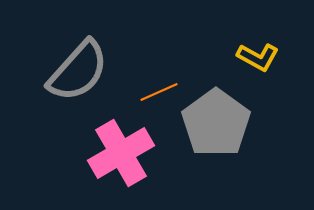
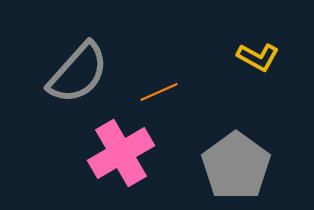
gray semicircle: moved 2 px down
gray pentagon: moved 20 px right, 43 px down
